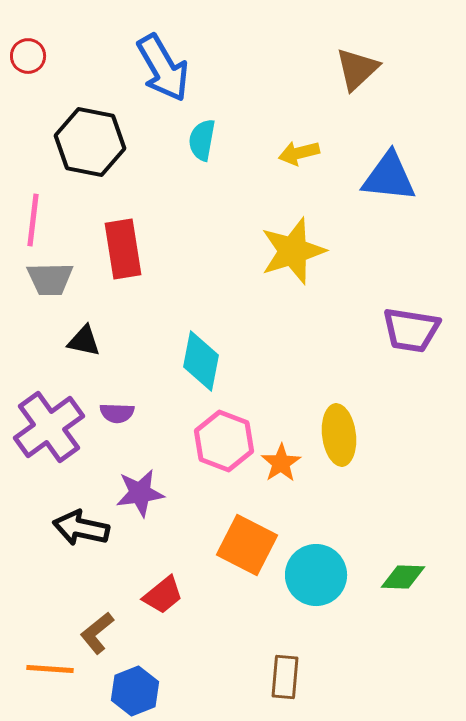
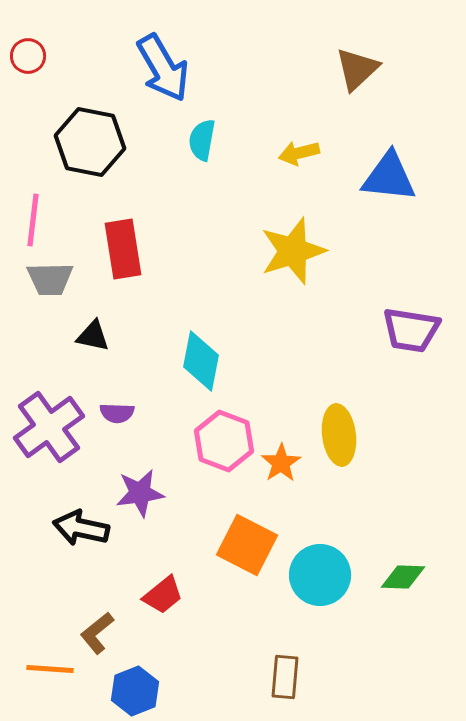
black triangle: moved 9 px right, 5 px up
cyan circle: moved 4 px right
